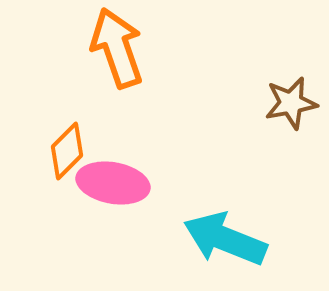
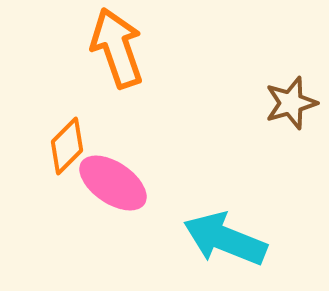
brown star: rotated 6 degrees counterclockwise
orange diamond: moved 5 px up
pink ellipse: rotated 24 degrees clockwise
